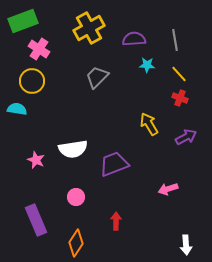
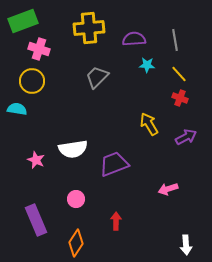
yellow cross: rotated 24 degrees clockwise
pink cross: rotated 15 degrees counterclockwise
pink circle: moved 2 px down
